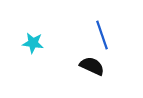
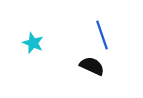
cyan star: rotated 15 degrees clockwise
